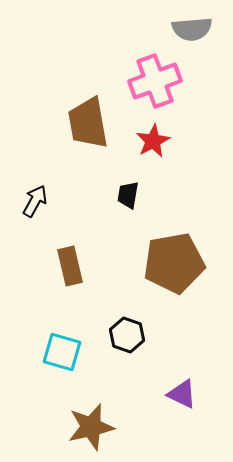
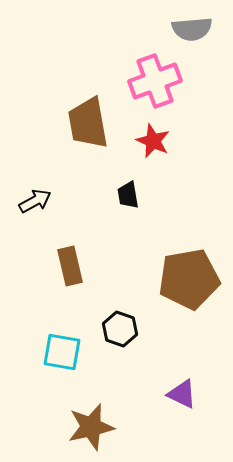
red star: rotated 20 degrees counterclockwise
black trapezoid: rotated 20 degrees counterclockwise
black arrow: rotated 32 degrees clockwise
brown pentagon: moved 15 px right, 16 px down
black hexagon: moved 7 px left, 6 px up
cyan square: rotated 6 degrees counterclockwise
